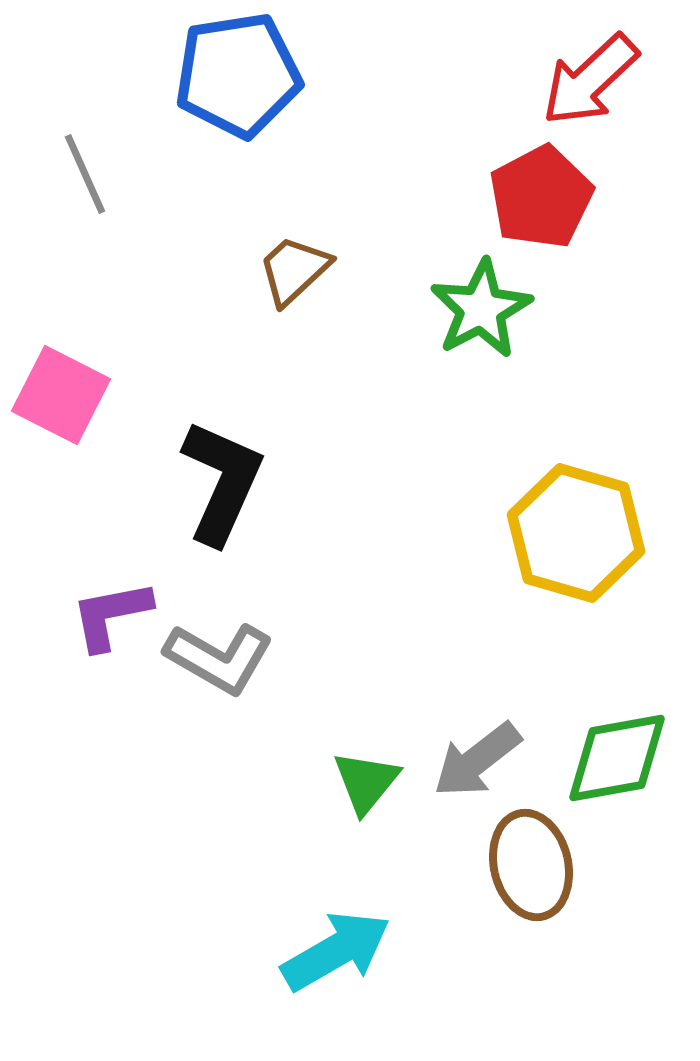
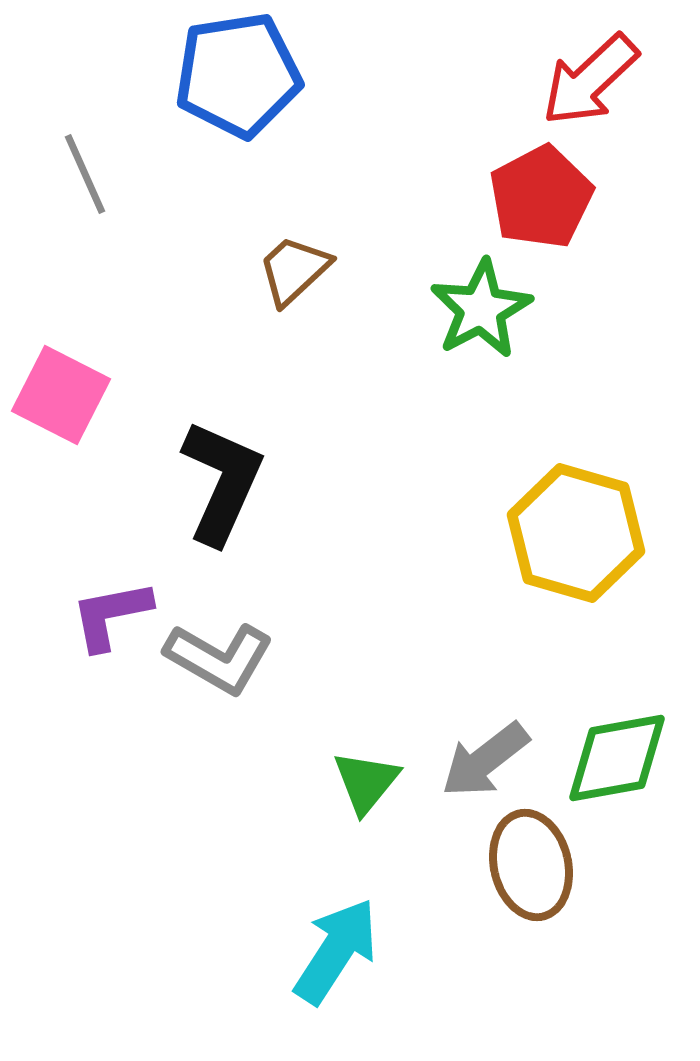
gray arrow: moved 8 px right
cyan arrow: rotated 27 degrees counterclockwise
